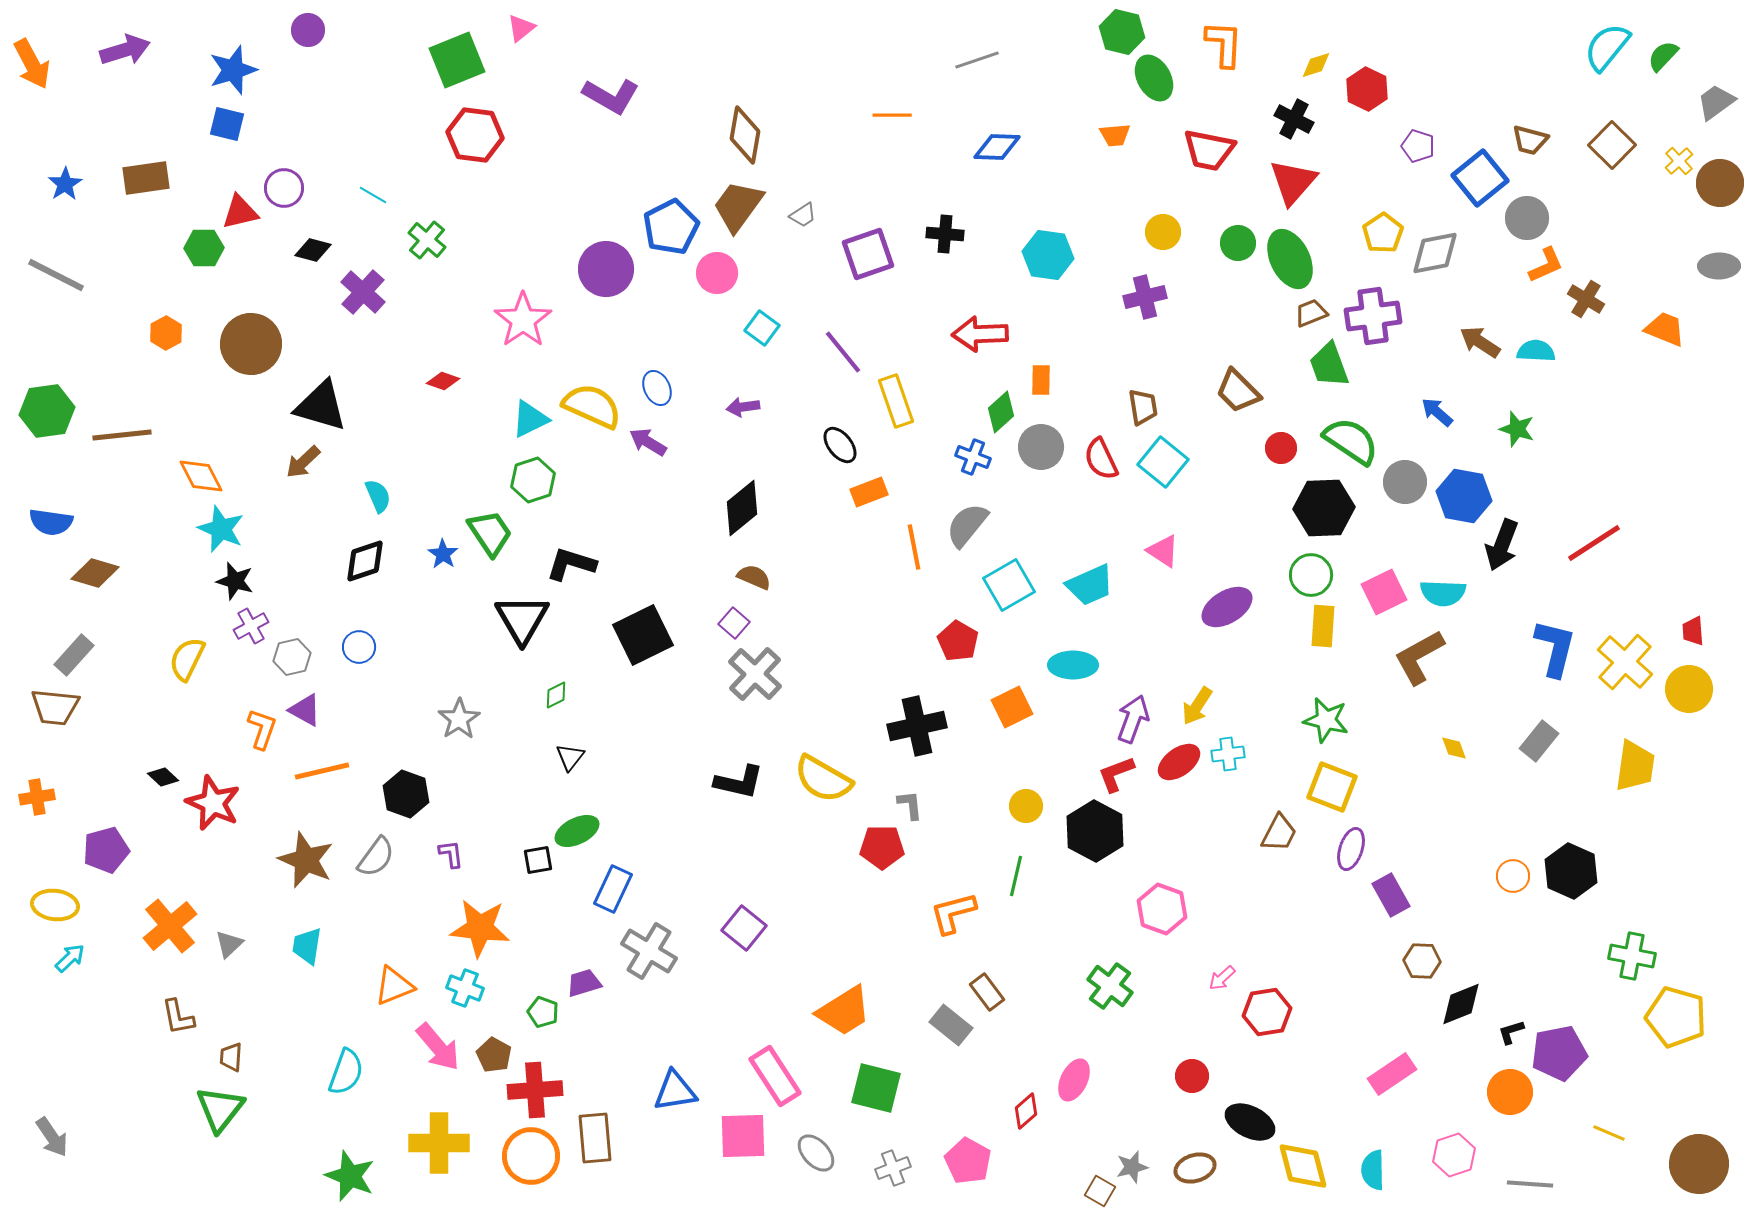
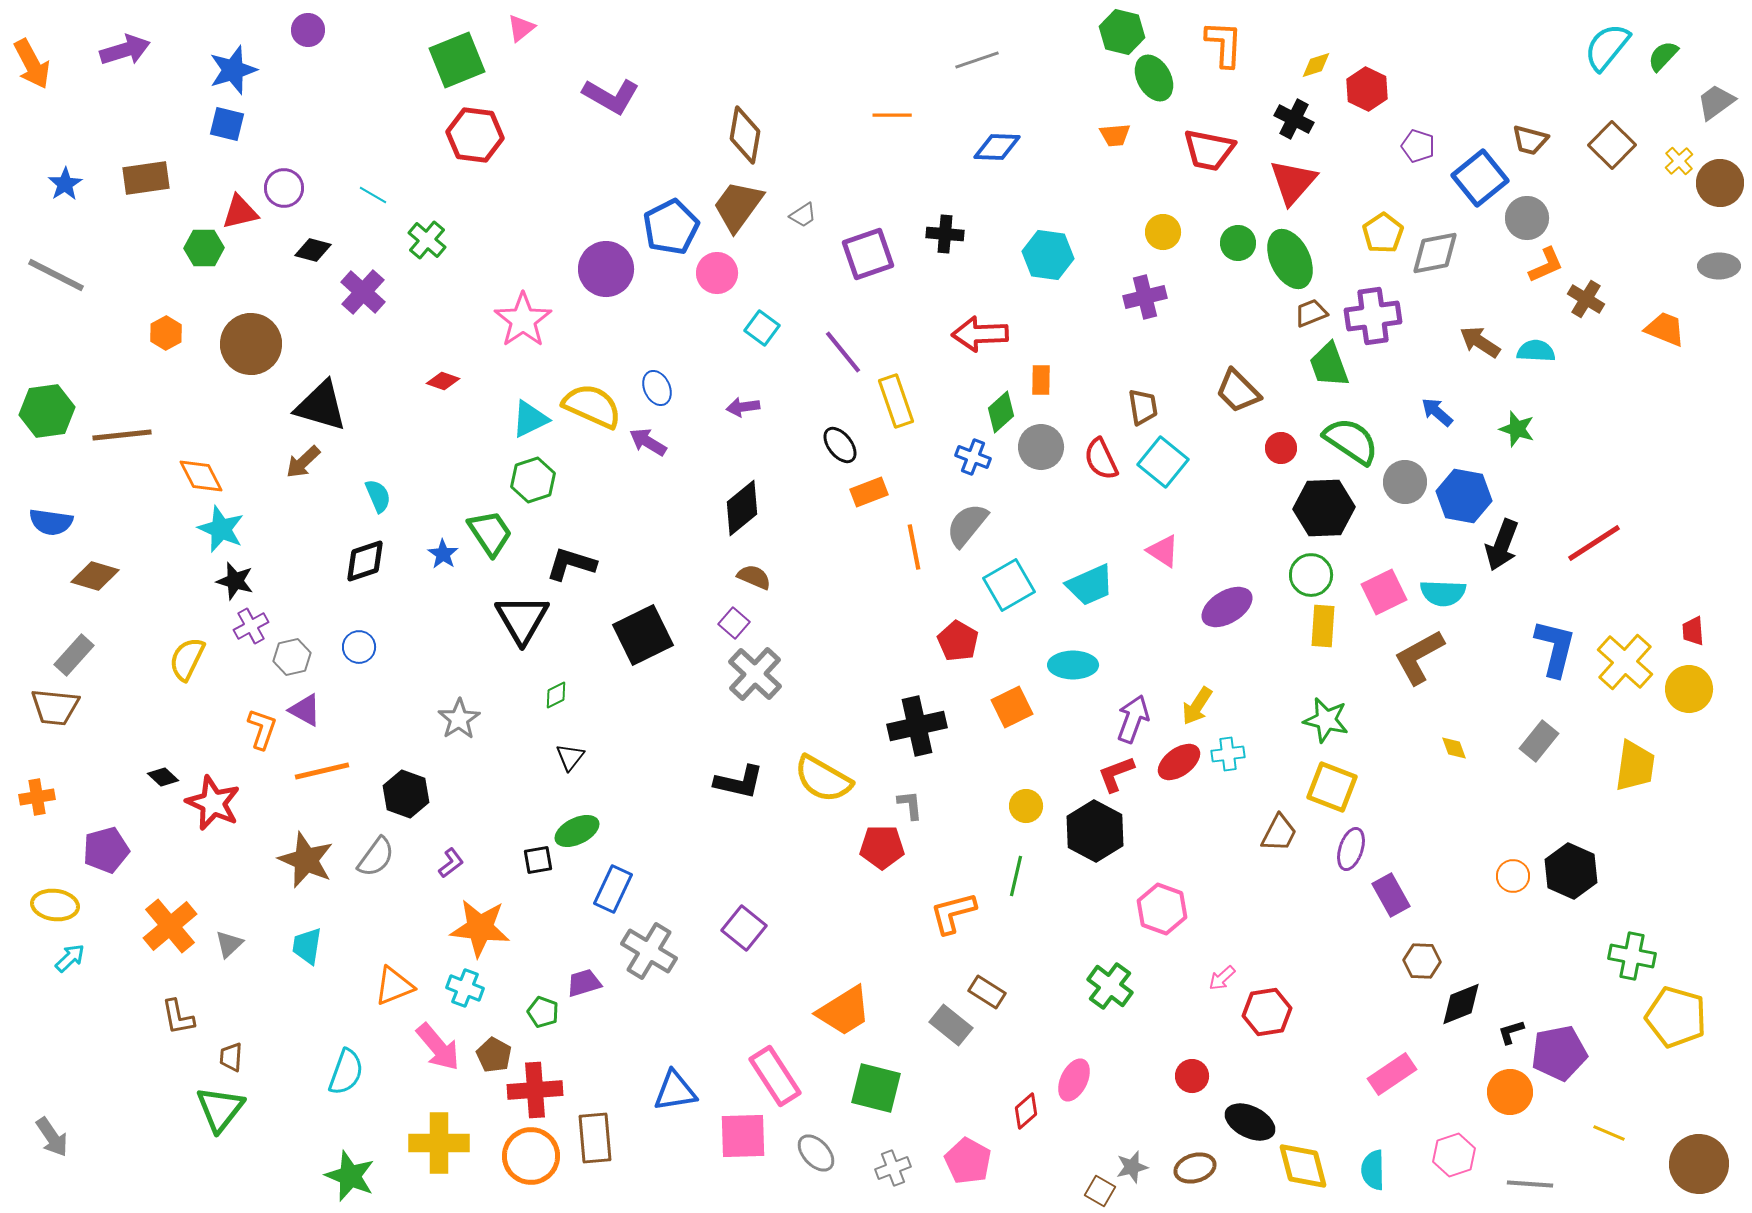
brown diamond at (95, 573): moved 3 px down
purple L-shape at (451, 854): moved 9 px down; rotated 60 degrees clockwise
brown rectangle at (987, 992): rotated 21 degrees counterclockwise
